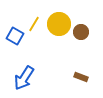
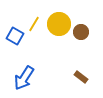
brown rectangle: rotated 16 degrees clockwise
